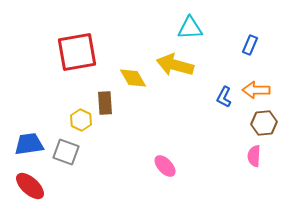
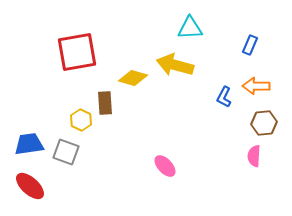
yellow diamond: rotated 44 degrees counterclockwise
orange arrow: moved 4 px up
